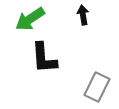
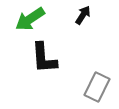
black arrow: rotated 42 degrees clockwise
